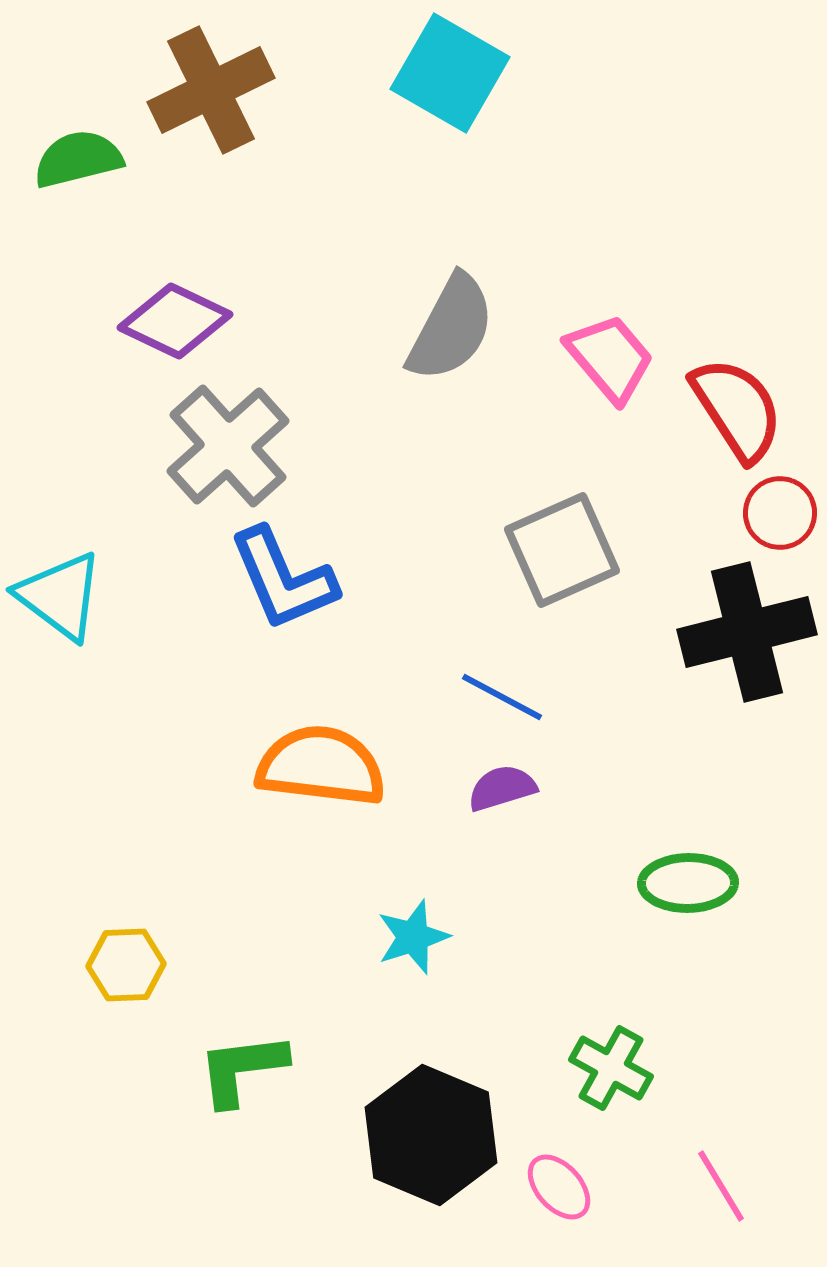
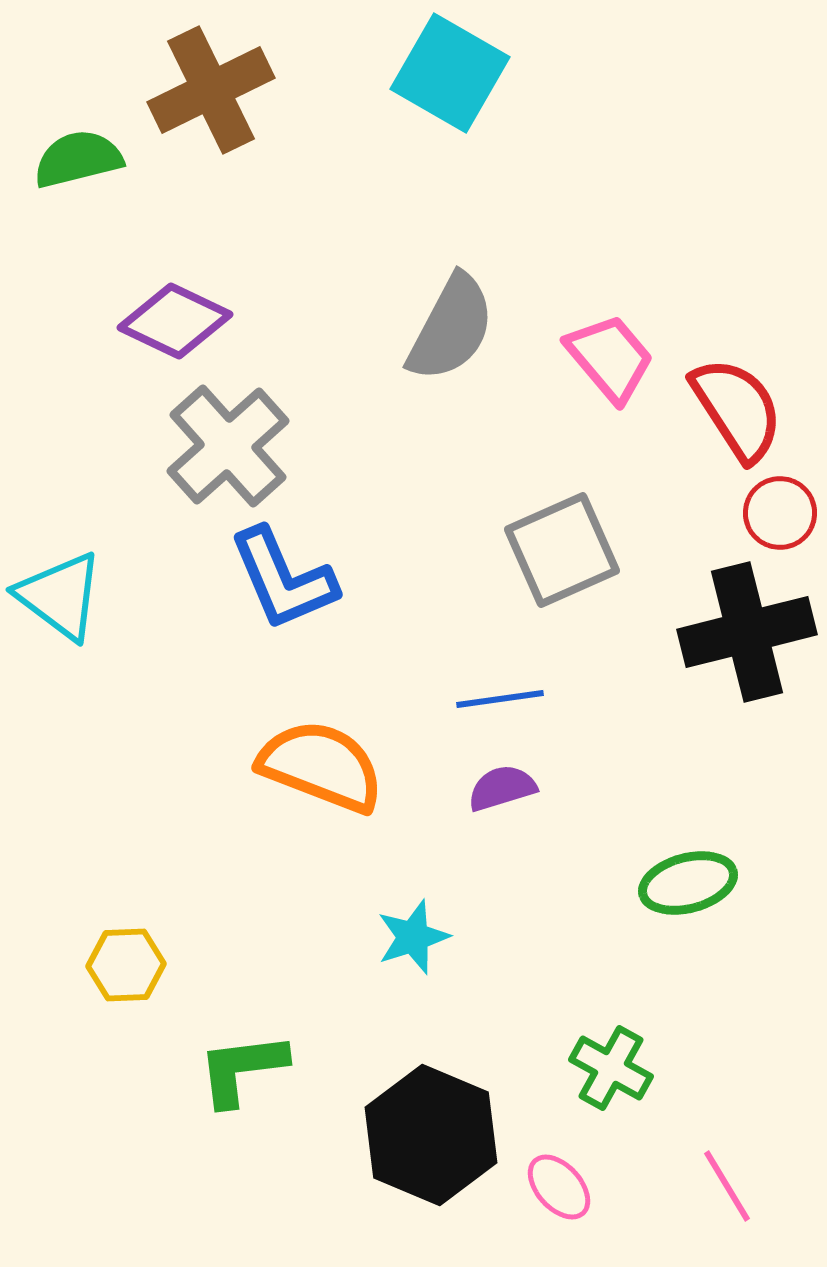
blue line: moved 2 px left, 2 px down; rotated 36 degrees counterclockwise
orange semicircle: rotated 14 degrees clockwise
green ellipse: rotated 14 degrees counterclockwise
pink line: moved 6 px right
